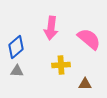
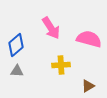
pink arrow: rotated 40 degrees counterclockwise
pink semicircle: rotated 25 degrees counterclockwise
blue diamond: moved 2 px up
brown triangle: moved 3 px right, 2 px down; rotated 32 degrees counterclockwise
